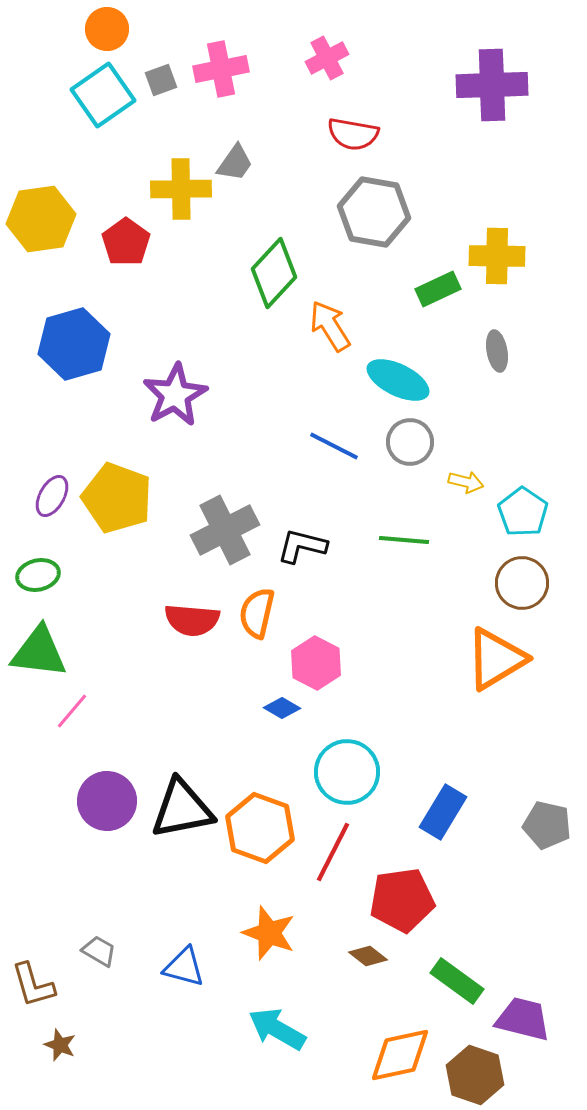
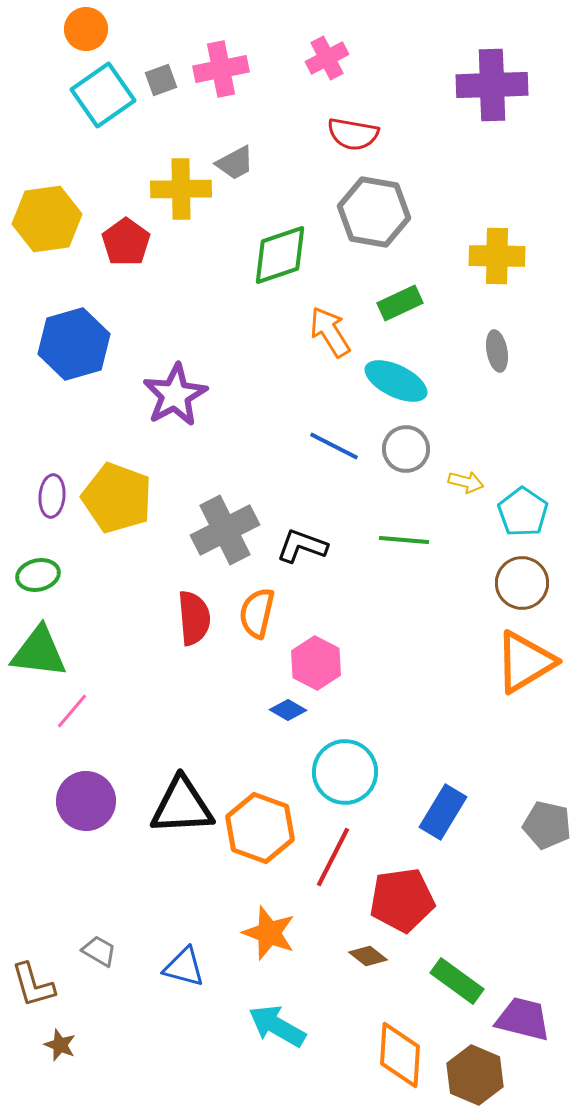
orange circle at (107, 29): moved 21 px left
gray trapezoid at (235, 163): rotated 27 degrees clockwise
yellow hexagon at (41, 219): moved 6 px right
green diamond at (274, 273): moved 6 px right, 18 px up; rotated 28 degrees clockwise
green rectangle at (438, 289): moved 38 px left, 14 px down
orange arrow at (330, 326): moved 6 px down
cyan ellipse at (398, 380): moved 2 px left, 1 px down
gray circle at (410, 442): moved 4 px left, 7 px down
purple ellipse at (52, 496): rotated 24 degrees counterclockwise
black L-shape at (302, 546): rotated 6 degrees clockwise
red semicircle at (192, 620): moved 2 px right, 2 px up; rotated 100 degrees counterclockwise
orange triangle at (496, 659): moved 29 px right, 3 px down
blue diamond at (282, 708): moved 6 px right, 2 px down
cyan circle at (347, 772): moved 2 px left
purple circle at (107, 801): moved 21 px left
black triangle at (182, 809): moved 3 px up; rotated 8 degrees clockwise
red line at (333, 852): moved 5 px down
cyan arrow at (277, 1029): moved 3 px up
orange diamond at (400, 1055): rotated 74 degrees counterclockwise
brown hexagon at (475, 1075): rotated 4 degrees clockwise
